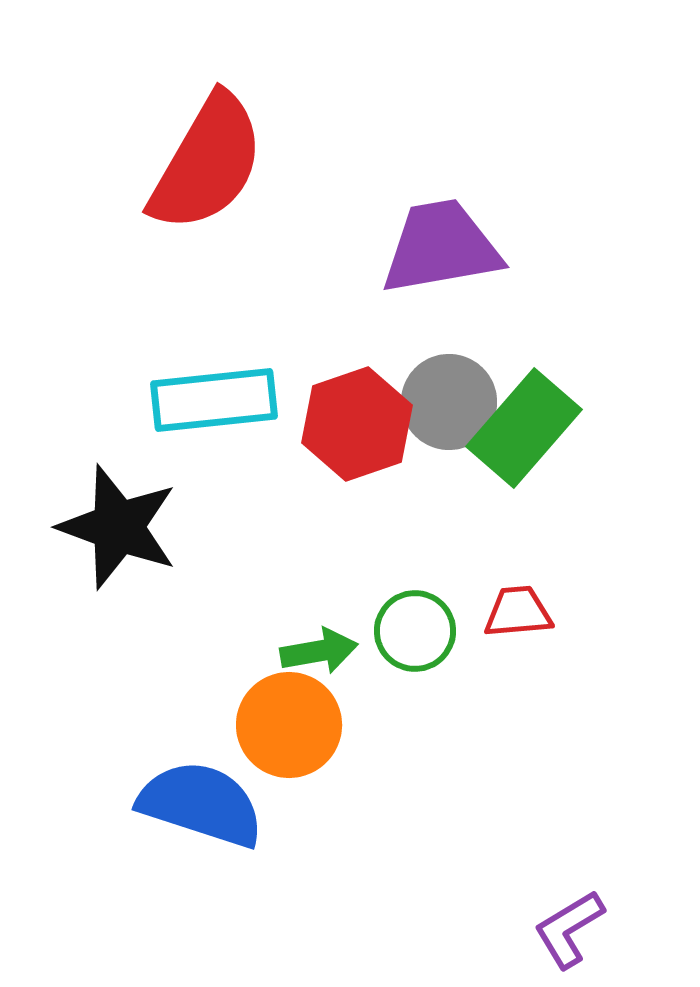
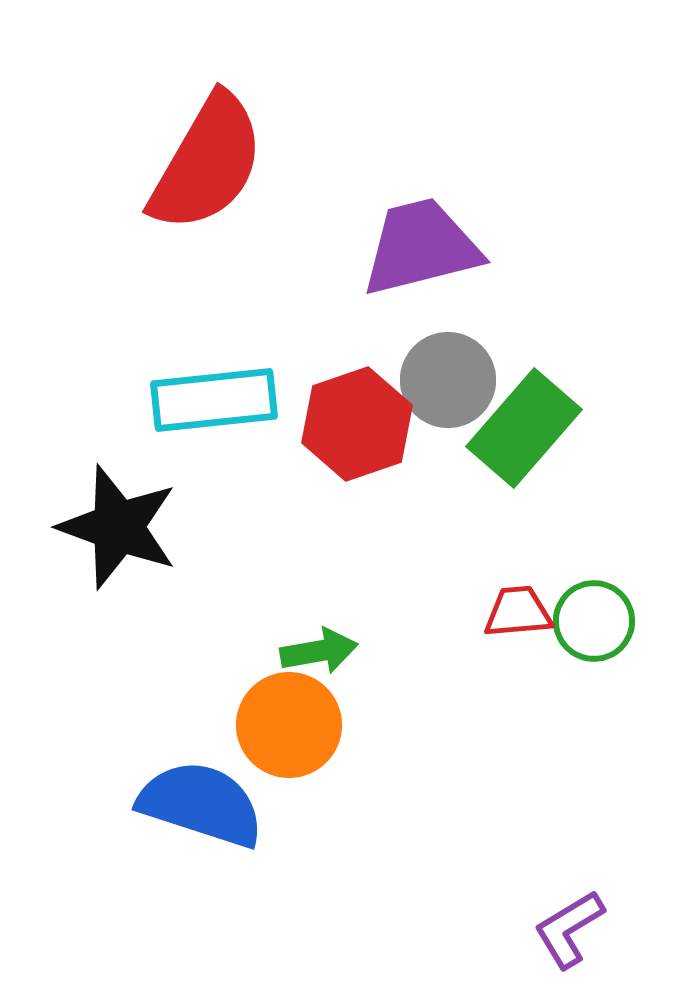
purple trapezoid: moved 20 px left; rotated 4 degrees counterclockwise
gray circle: moved 1 px left, 22 px up
green circle: moved 179 px right, 10 px up
